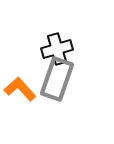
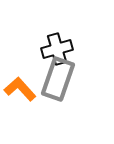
gray rectangle: moved 1 px right
